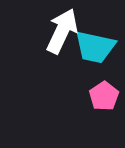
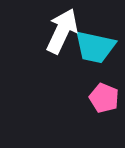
pink pentagon: moved 2 px down; rotated 16 degrees counterclockwise
